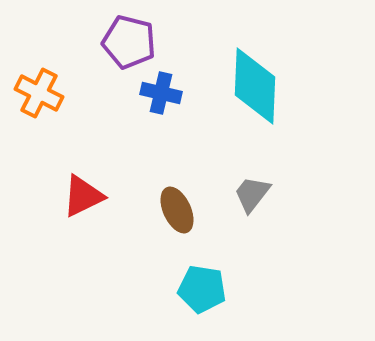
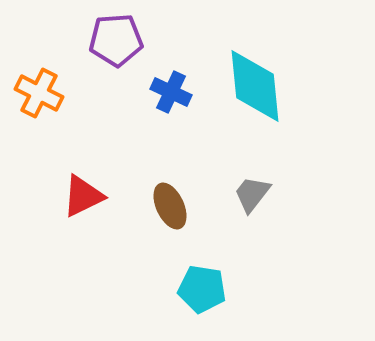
purple pentagon: moved 13 px left, 2 px up; rotated 18 degrees counterclockwise
cyan diamond: rotated 8 degrees counterclockwise
blue cross: moved 10 px right, 1 px up; rotated 12 degrees clockwise
brown ellipse: moved 7 px left, 4 px up
